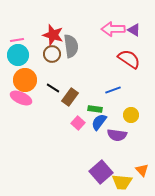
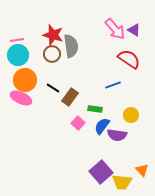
pink arrow: moved 2 px right; rotated 130 degrees counterclockwise
blue line: moved 5 px up
blue semicircle: moved 3 px right, 4 px down
